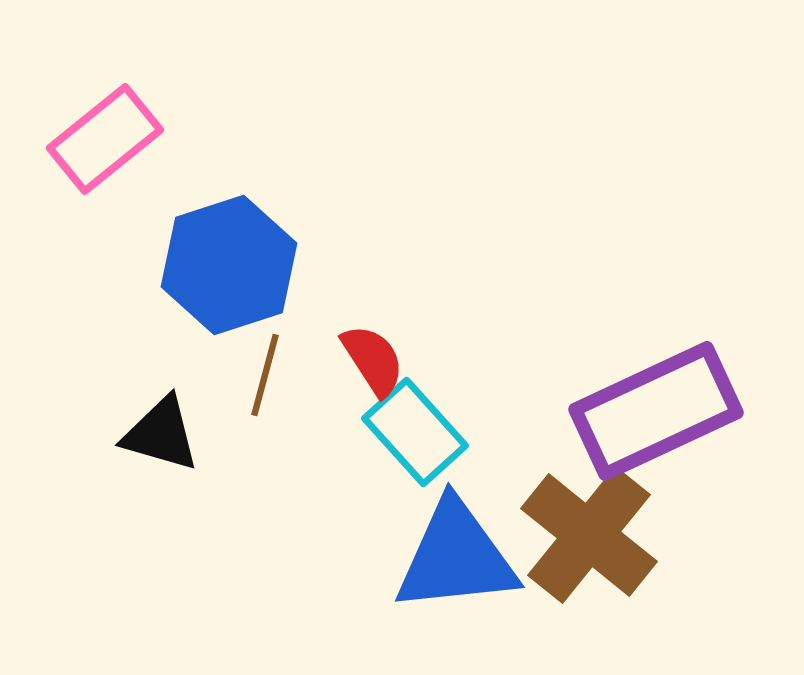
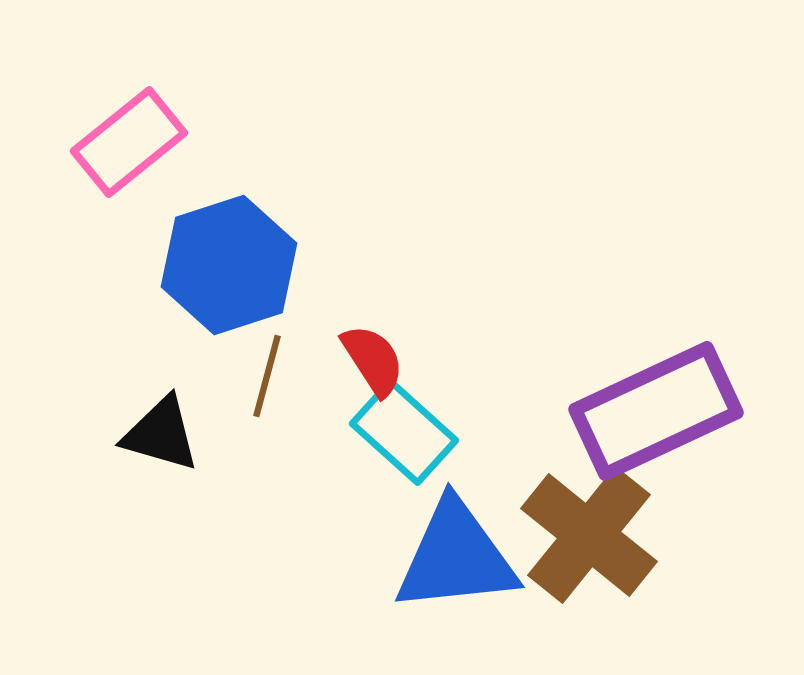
pink rectangle: moved 24 px right, 3 px down
brown line: moved 2 px right, 1 px down
cyan rectangle: moved 11 px left; rotated 6 degrees counterclockwise
